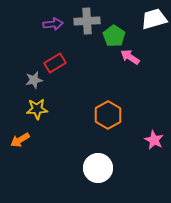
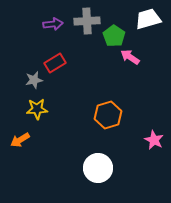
white trapezoid: moved 6 px left
orange hexagon: rotated 12 degrees clockwise
